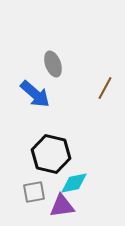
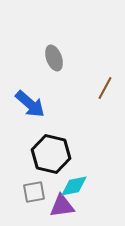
gray ellipse: moved 1 px right, 6 px up
blue arrow: moved 5 px left, 10 px down
cyan diamond: moved 3 px down
